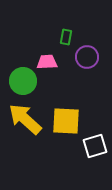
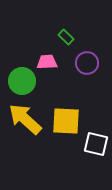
green rectangle: rotated 56 degrees counterclockwise
purple circle: moved 6 px down
green circle: moved 1 px left
white square: moved 1 px right, 2 px up; rotated 30 degrees clockwise
